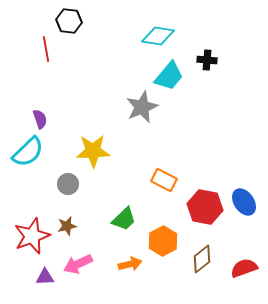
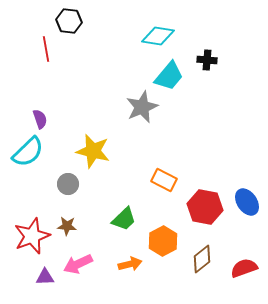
yellow star: rotated 16 degrees clockwise
blue ellipse: moved 3 px right
brown star: rotated 18 degrees clockwise
